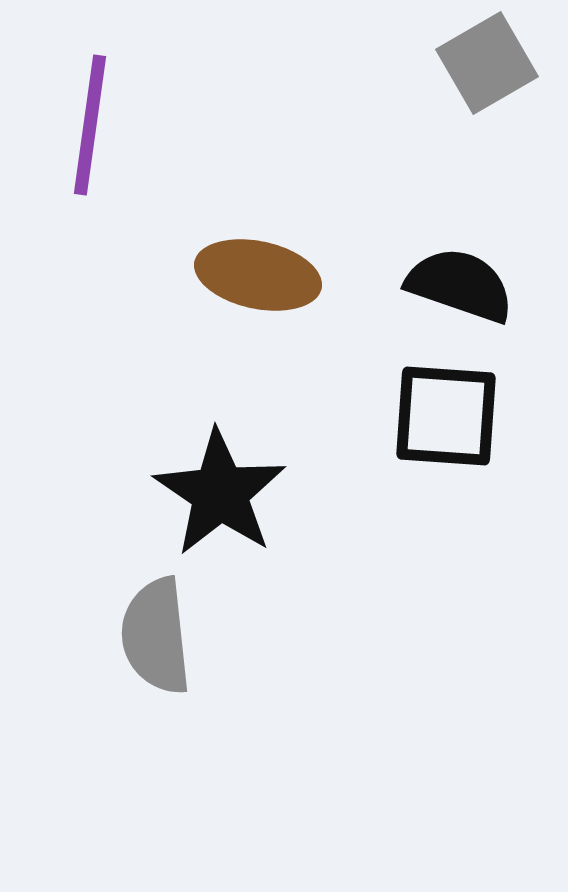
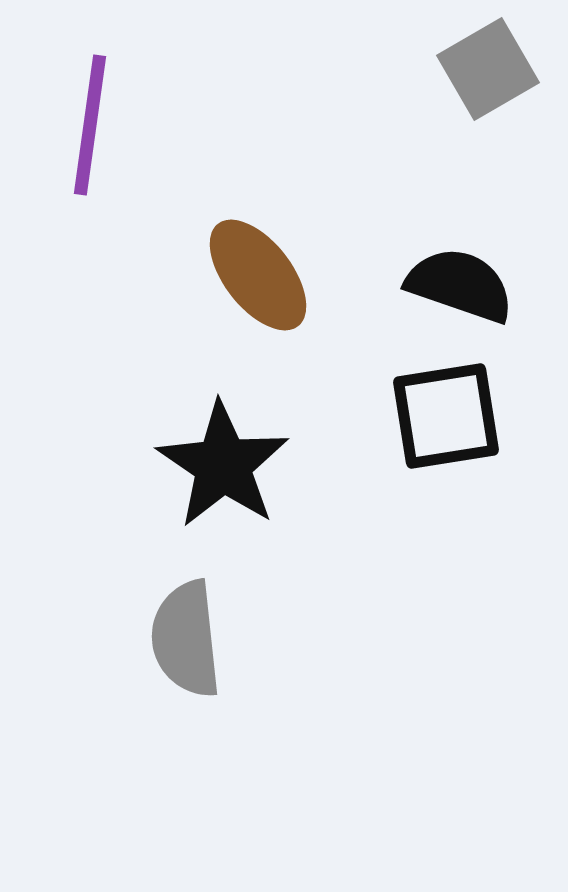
gray square: moved 1 px right, 6 px down
brown ellipse: rotated 40 degrees clockwise
black square: rotated 13 degrees counterclockwise
black star: moved 3 px right, 28 px up
gray semicircle: moved 30 px right, 3 px down
